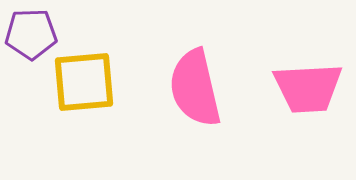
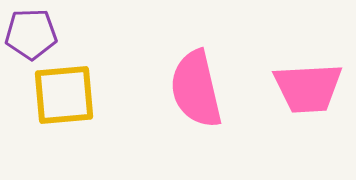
yellow square: moved 20 px left, 13 px down
pink semicircle: moved 1 px right, 1 px down
